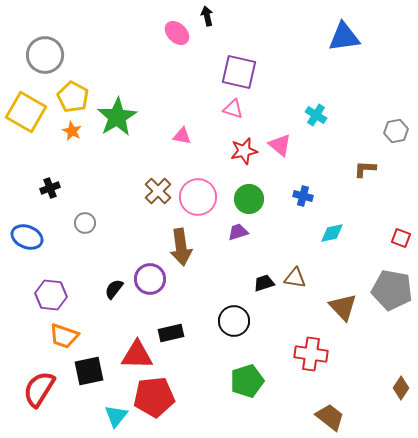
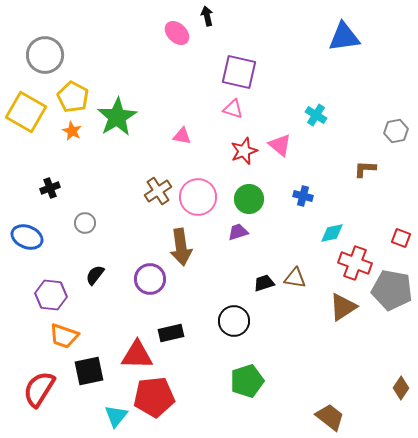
red star at (244, 151): rotated 8 degrees counterclockwise
brown cross at (158, 191): rotated 12 degrees clockwise
black semicircle at (114, 289): moved 19 px left, 14 px up
brown triangle at (343, 307): rotated 40 degrees clockwise
red cross at (311, 354): moved 44 px right, 91 px up; rotated 12 degrees clockwise
